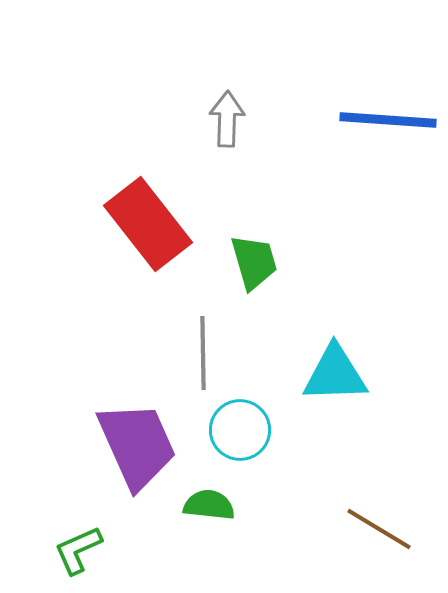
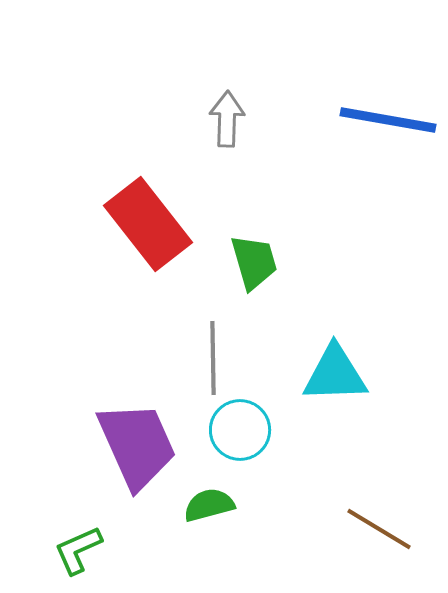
blue line: rotated 6 degrees clockwise
gray line: moved 10 px right, 5 px down
green semicircle: rotated 21 degrees counterclockwise
